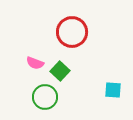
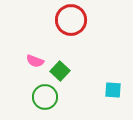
red circle: moved 1 px left, 12 px up
pink semicircle: moved 2 px up
